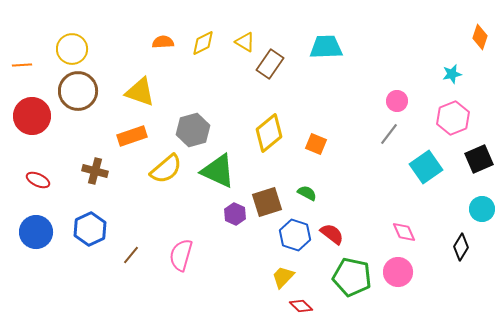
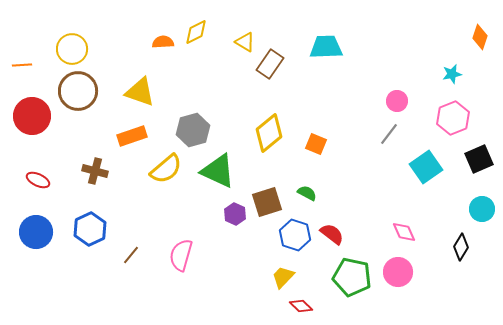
yellow diamond at (203, 43): moved 7 px left, 11 px up
